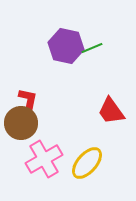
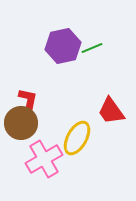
purple hexagon: moved 3 px left; rotated 24 degrees counterclockwise
yellow ellipse: moved 10 px left, 25 px up; rotated 12 degrees counterclockwise
